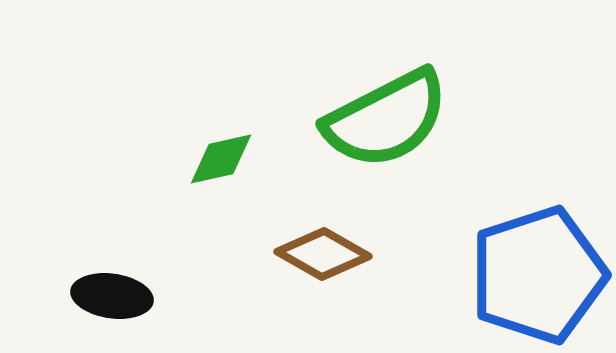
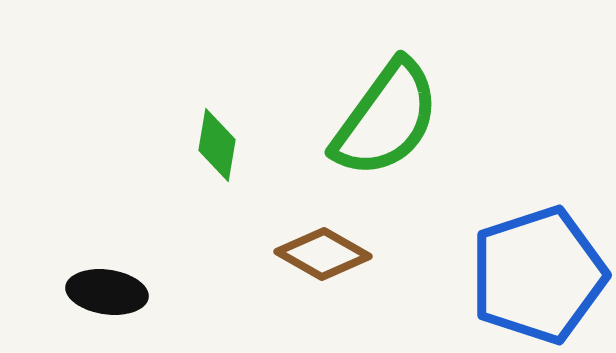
green semicircle: rotated 27 degrees counterclockwise
green diamond: moved 4 px left, 14 px up; rotated 68 degrees counterclockwise
black ellipse: moved 5 px left, 4 px up
